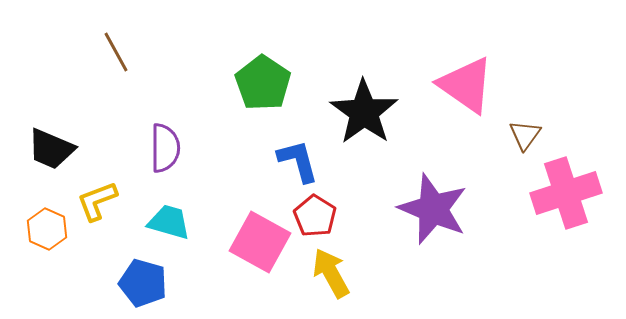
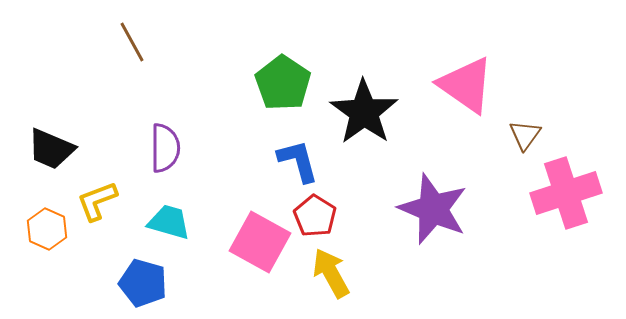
brown line: moved 16 px right, 10 px up
green pentagon: moved 20 px right
